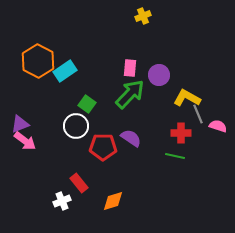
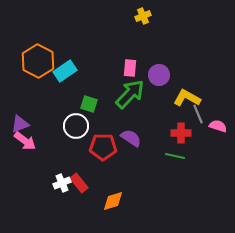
green square: moved 2 px right; rotated 18 degrees counterclockwise
white cross: moved 18 px up
